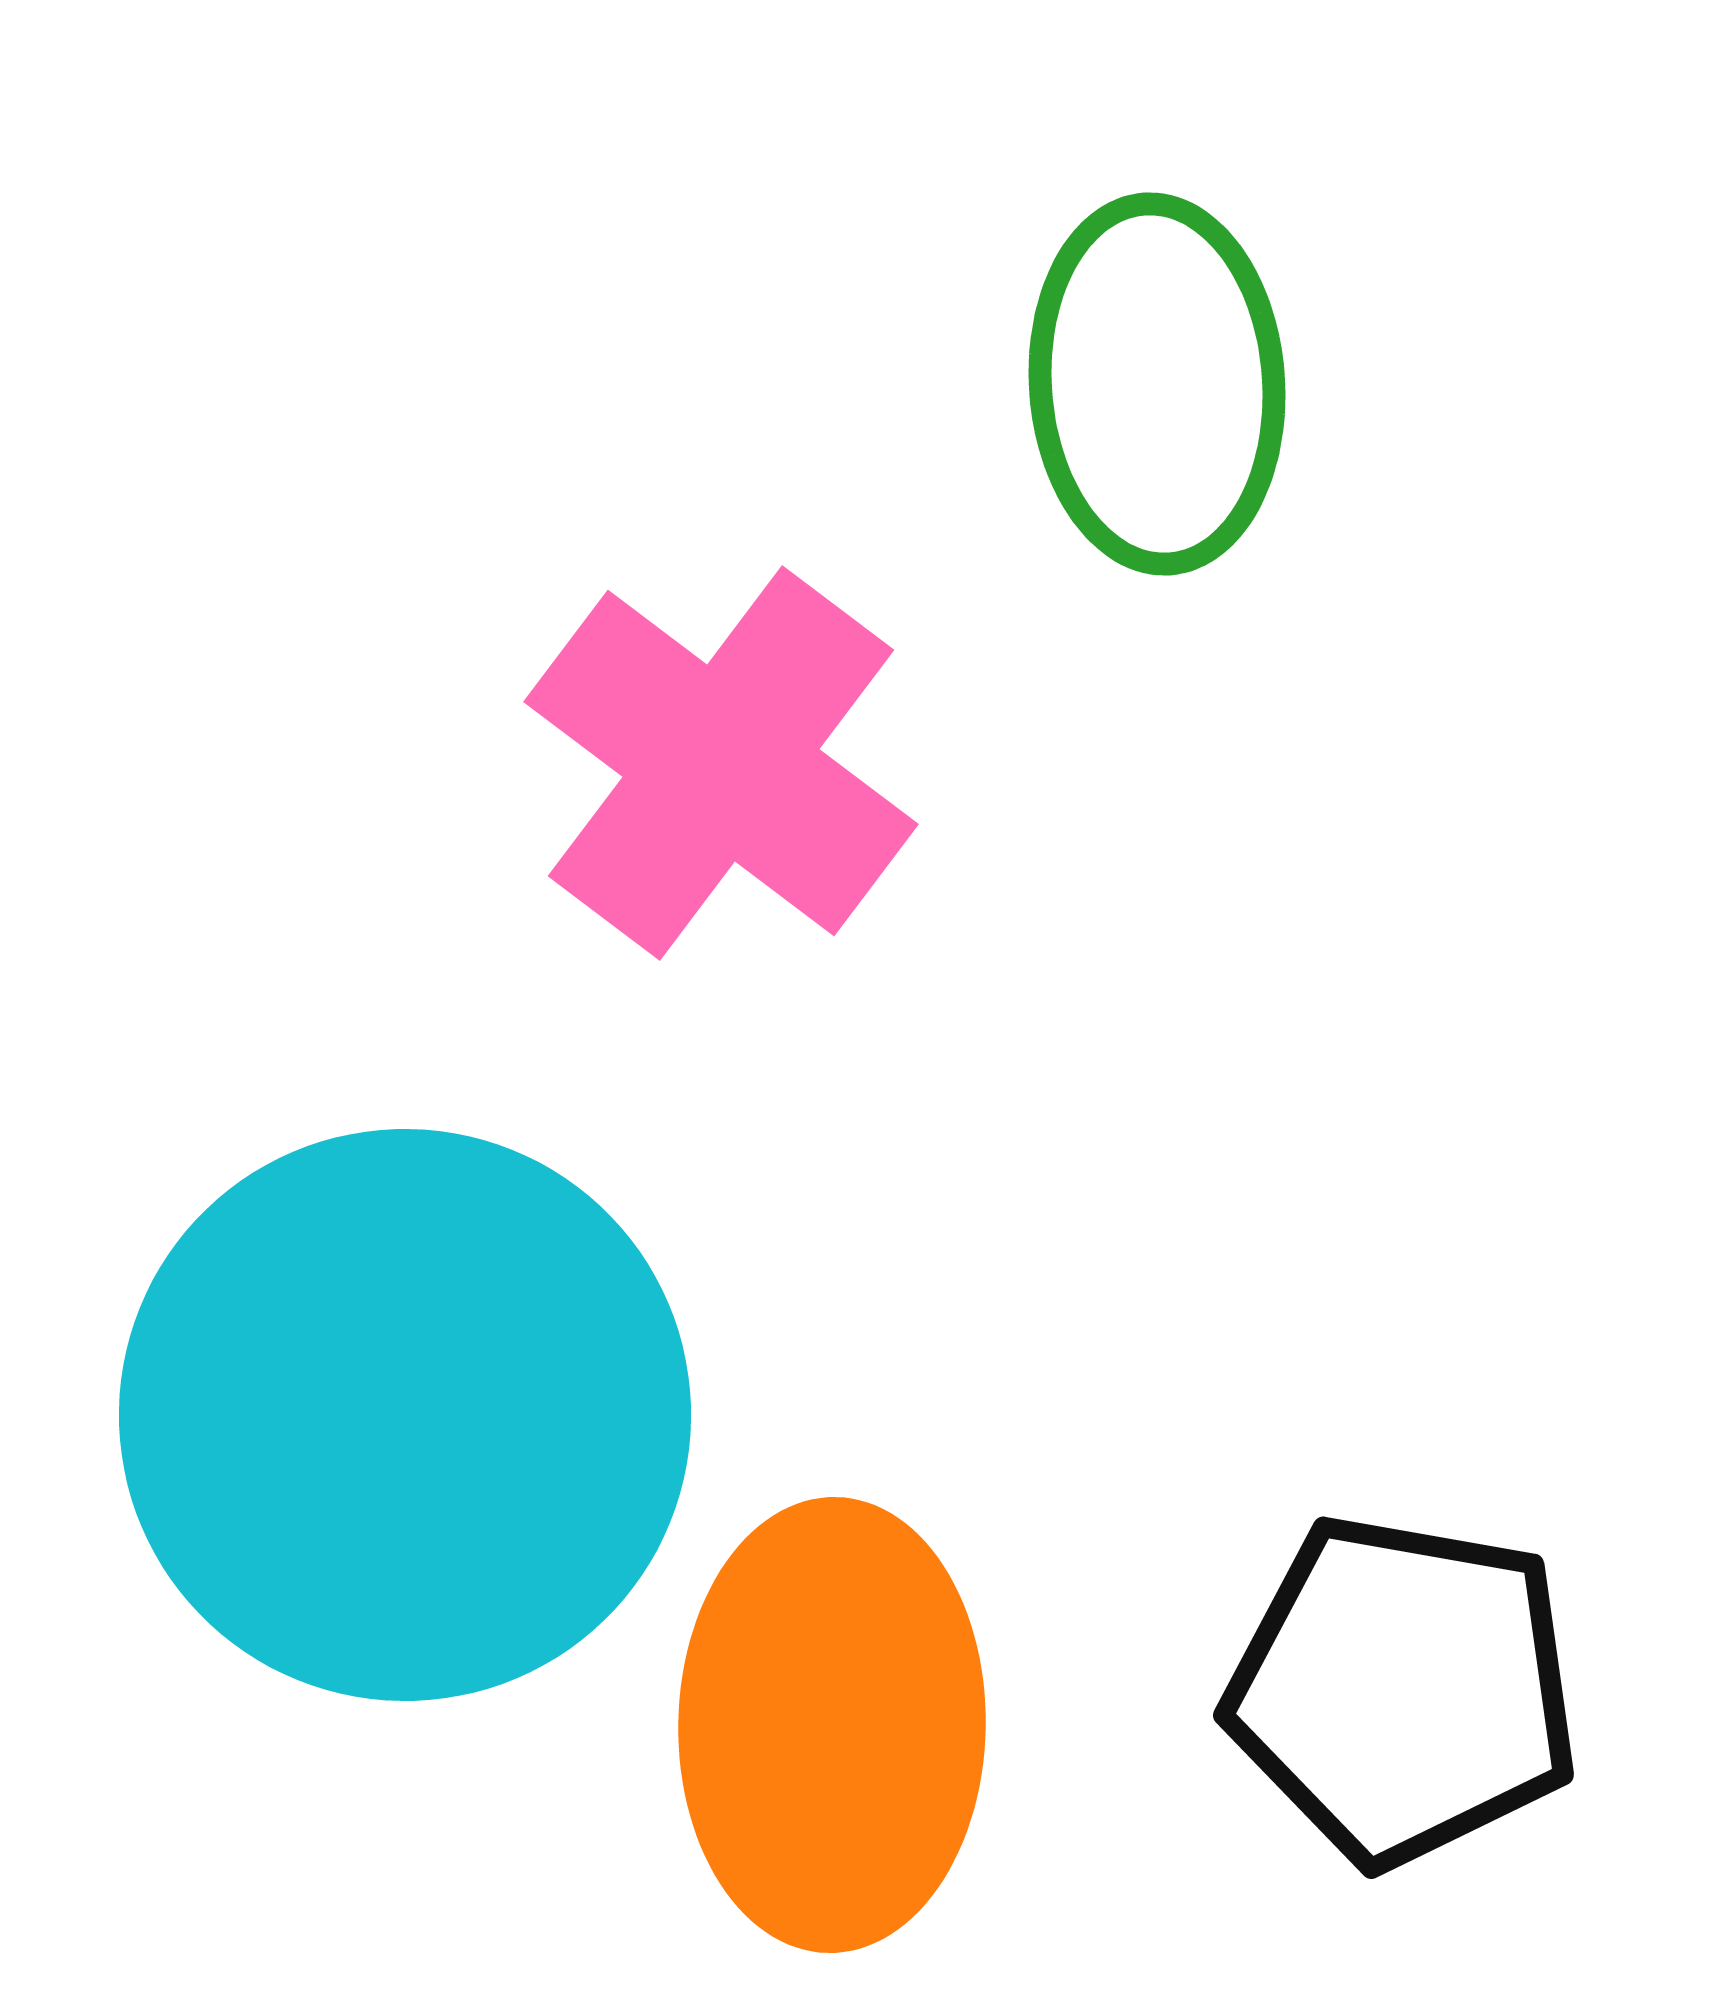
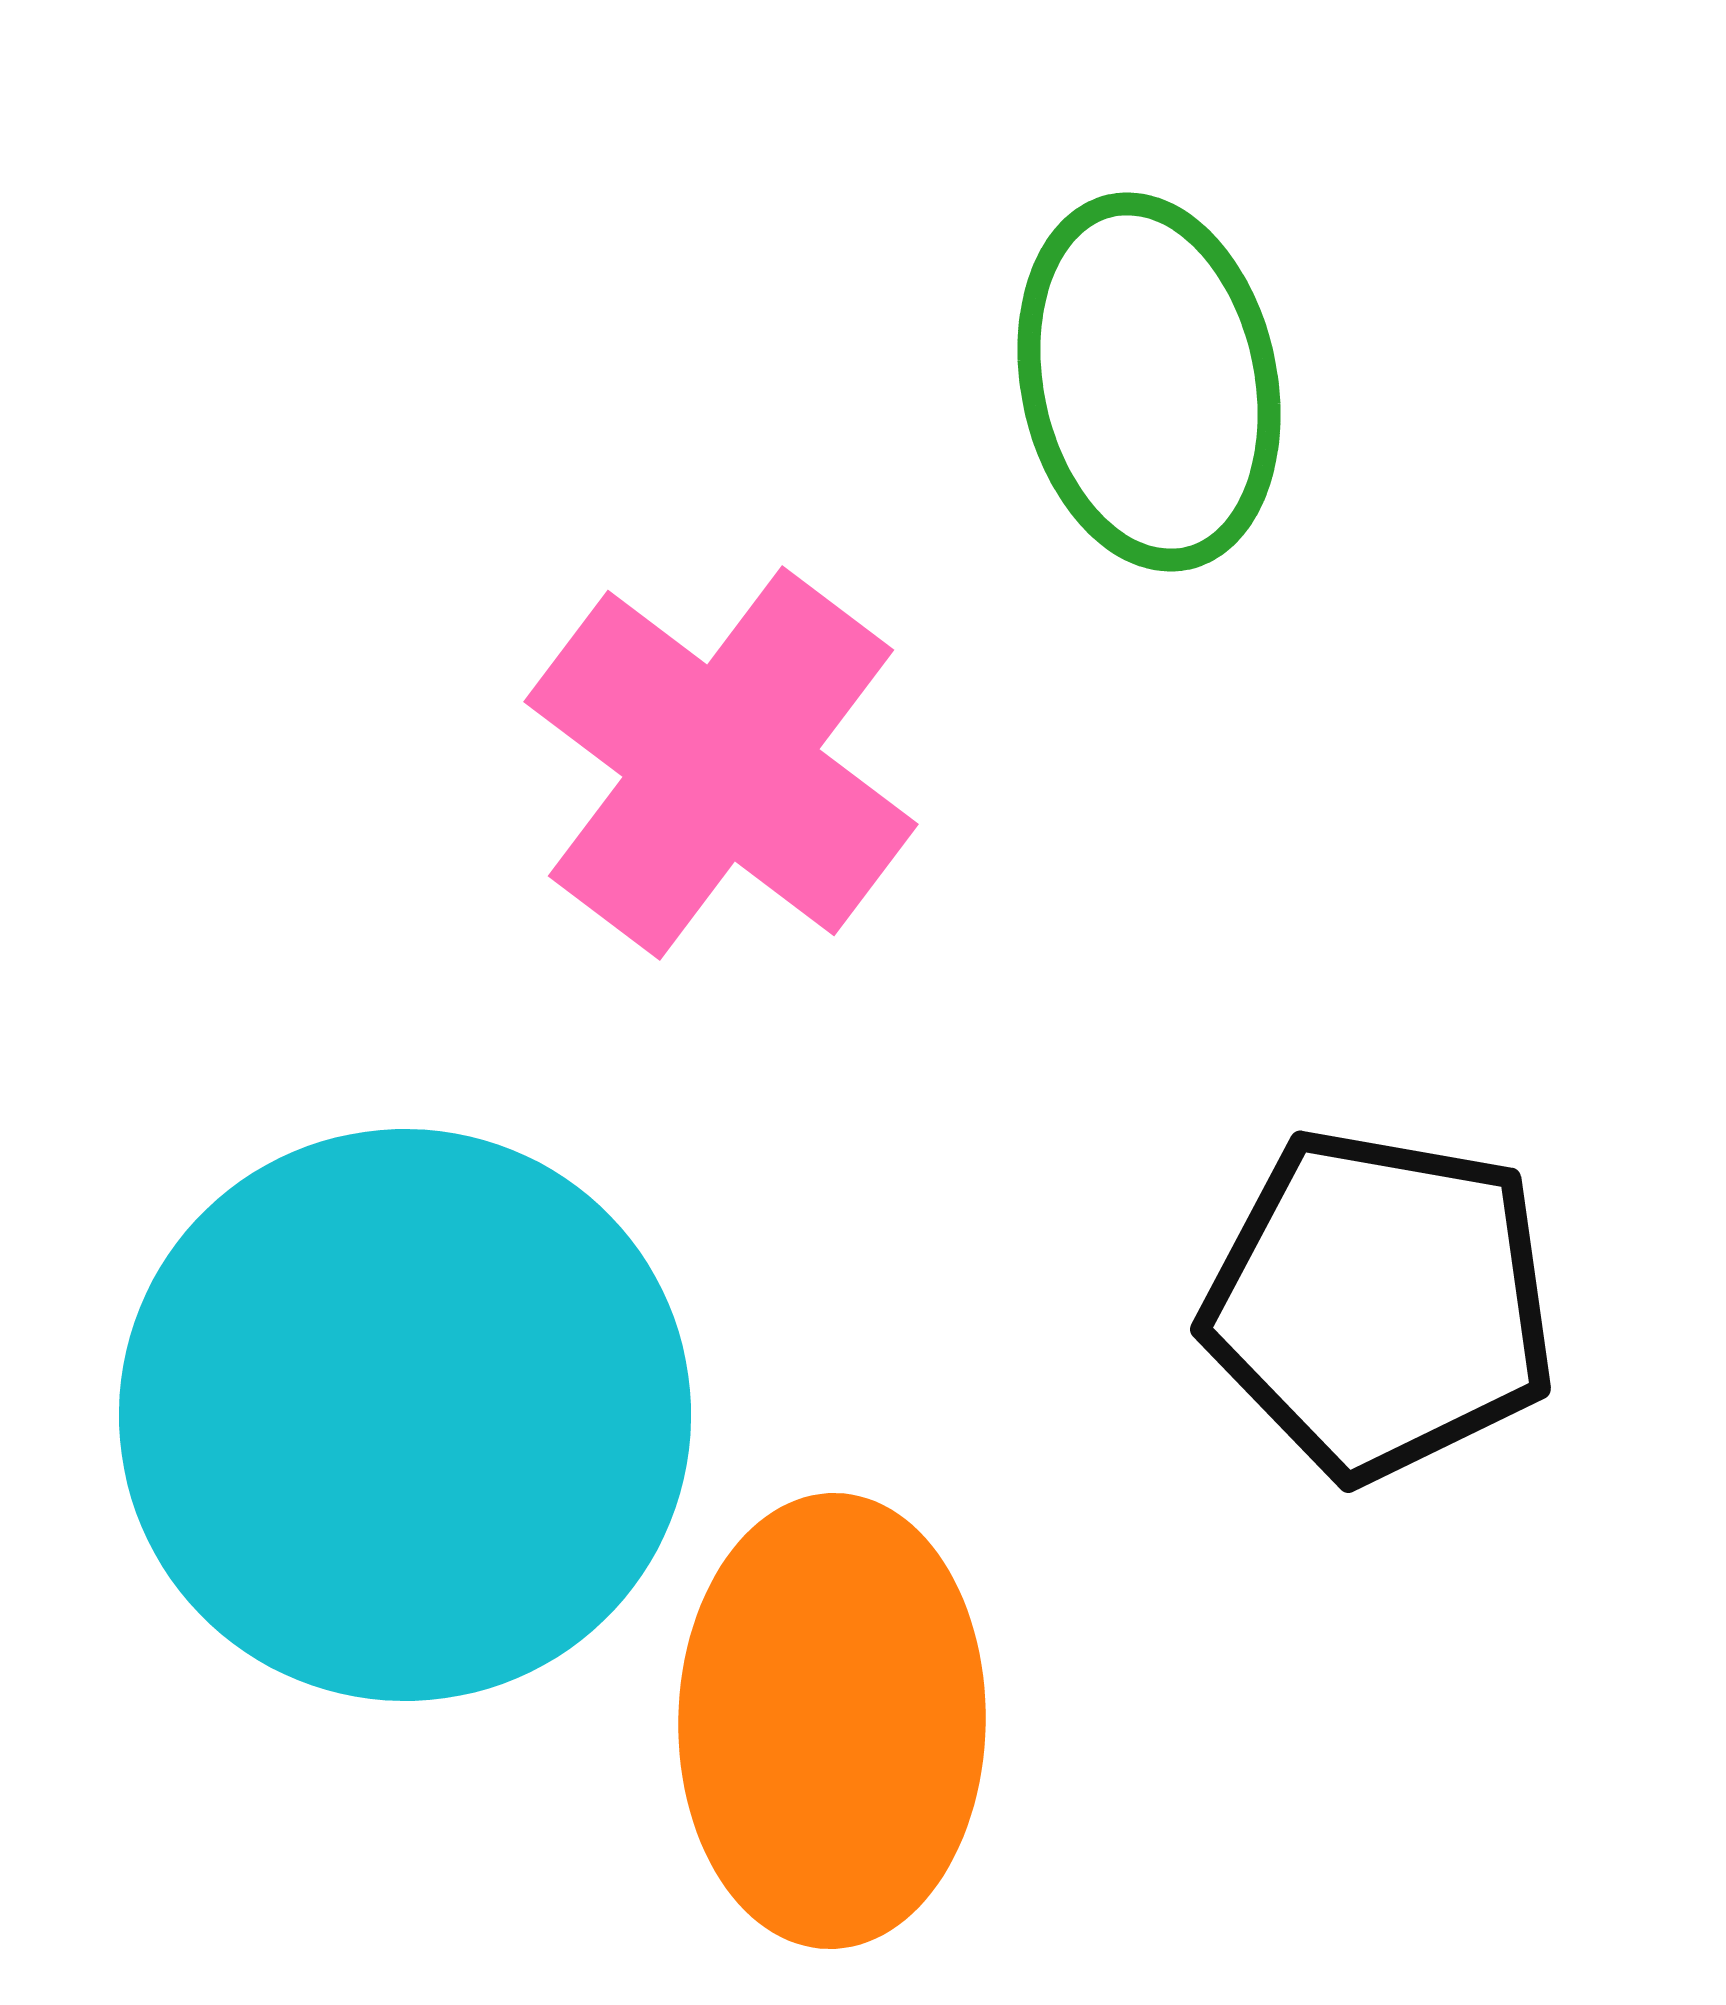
green ellipse: moved 8 px left, 2 px up; rotated 8 degrees counterclockwise
black pentagon: moved 23 px left, 386 px up
orange ellipse: moved 4 px up
